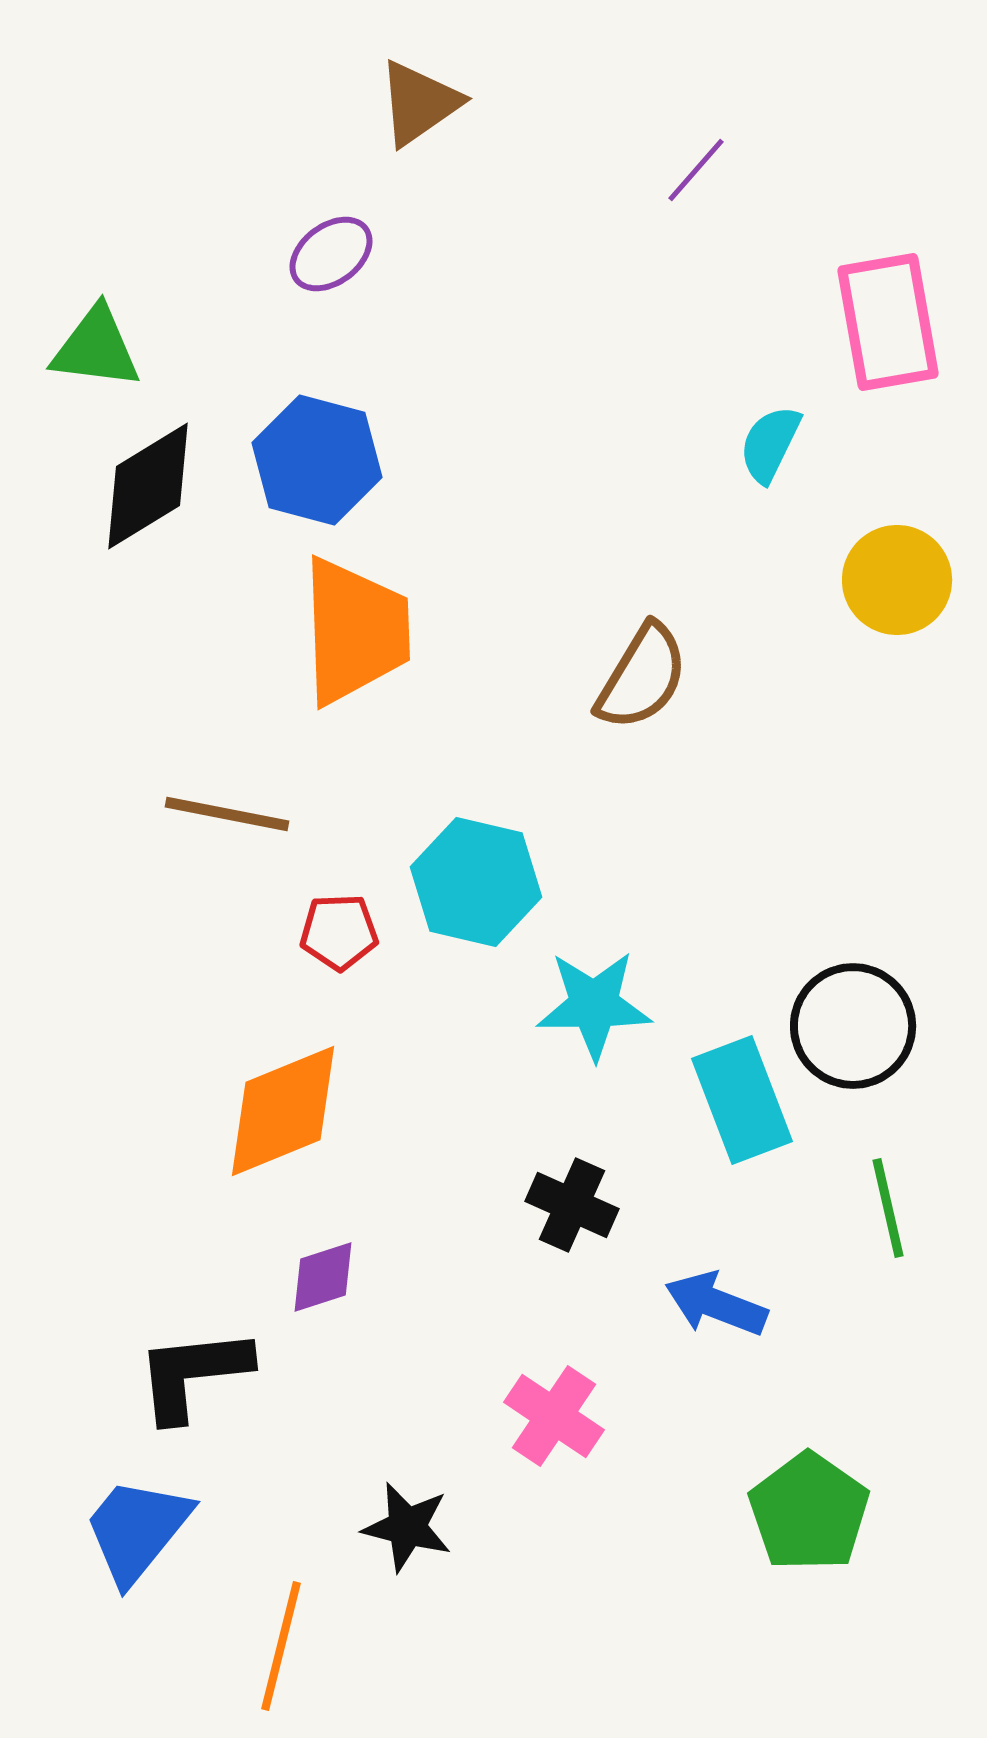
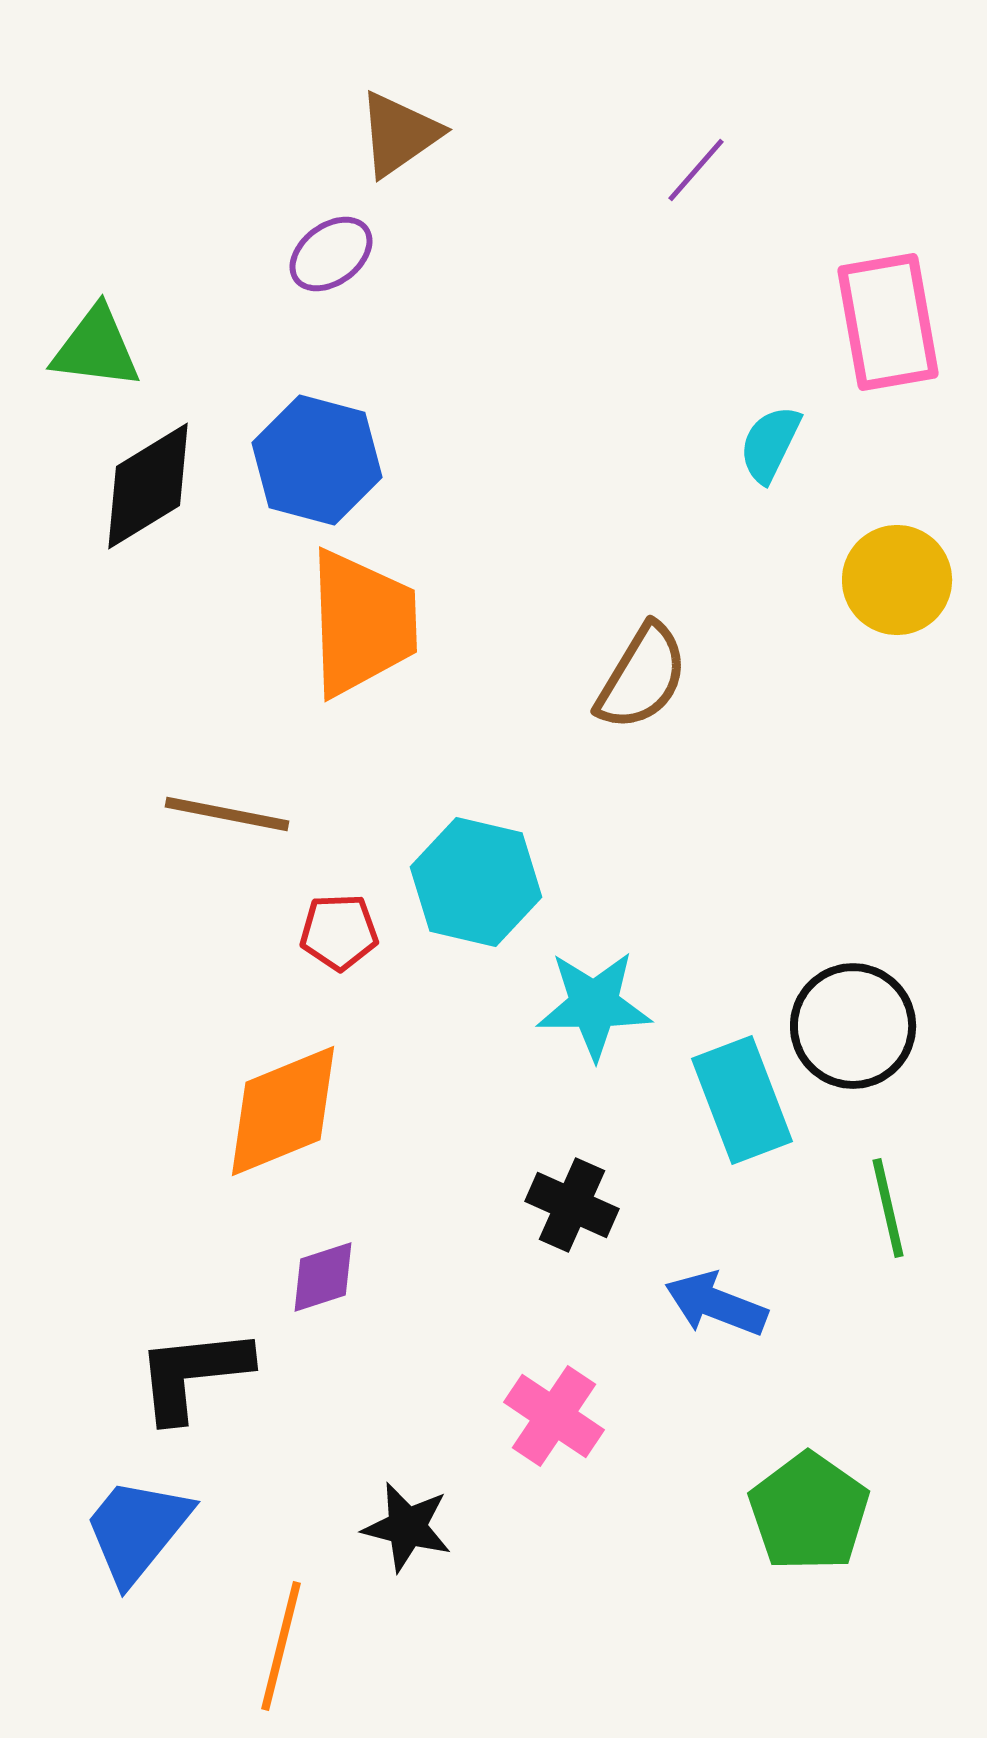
brown triangle: moved 20 px left, 31 px down
orange trapezoid: moved 7 px right, 8 px up
